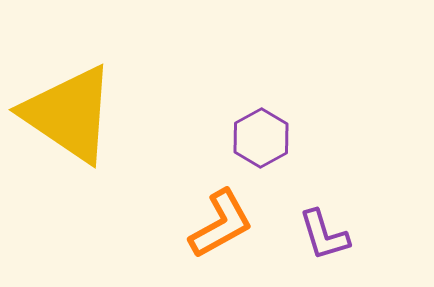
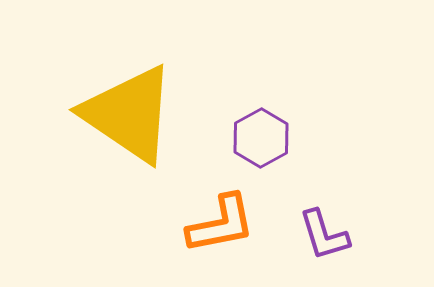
yellow triangle: moved 60 px right
orange L-shape: rotated 18 degrees clockwise
